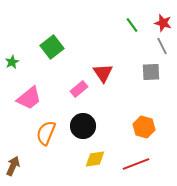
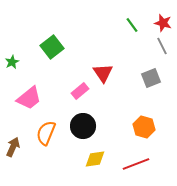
gray square: moved 6 px down; rotated 18 degrees counterclockwise
pink rectangle: moved 1 px right, 2 px down
brown arrow: moved 19 px up
